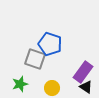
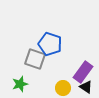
yellow circle: moved 11 px right
